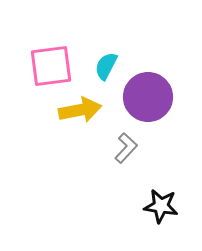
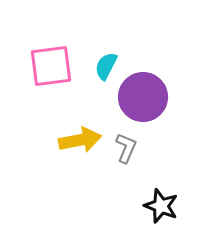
purple circle: moved 5 px left
yellow arrow: moved 30 px down
gray L-shape: rotated 20 degrees counterclockwise
black star: rotated 12 degrees clockwise
